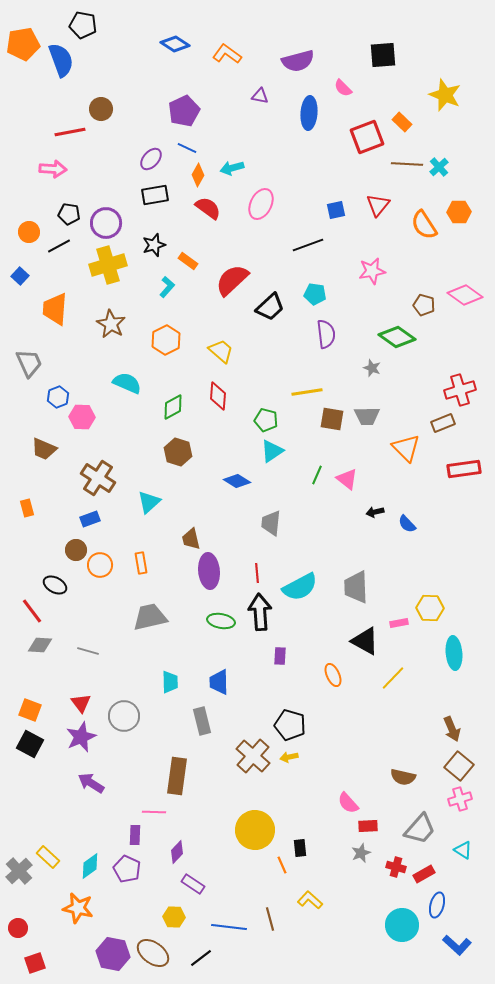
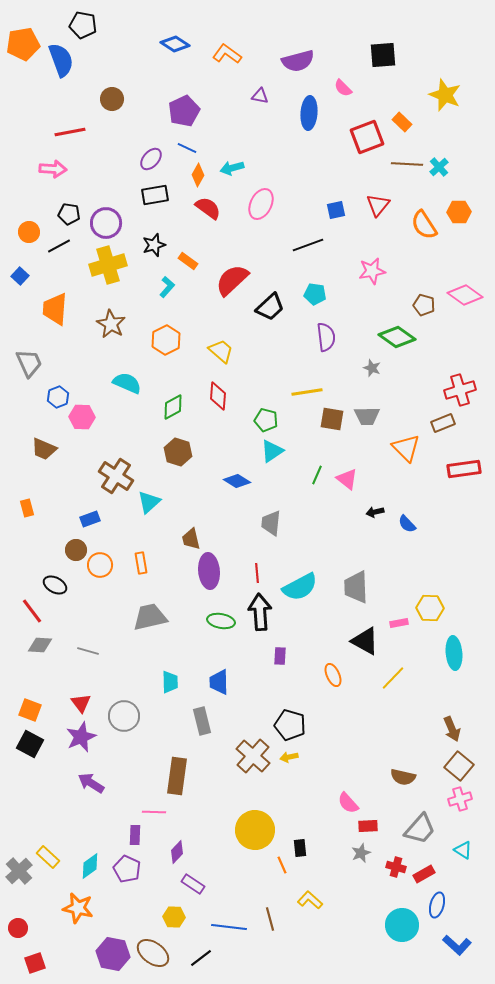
brown circle at (101, 109): moved 11 px right, 10 px up
purple semicircle at (326, 334): moved 3 px down
brown cross at (98, 478): moved 18 px right, 2 px up
